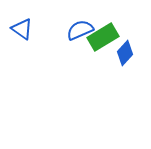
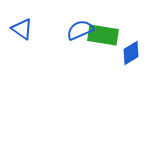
green rectangle: moved 2 px up; rotated 40 degrees clockwise
blue diamond: moved 6 px right; rotated 15 degrees clockwise
